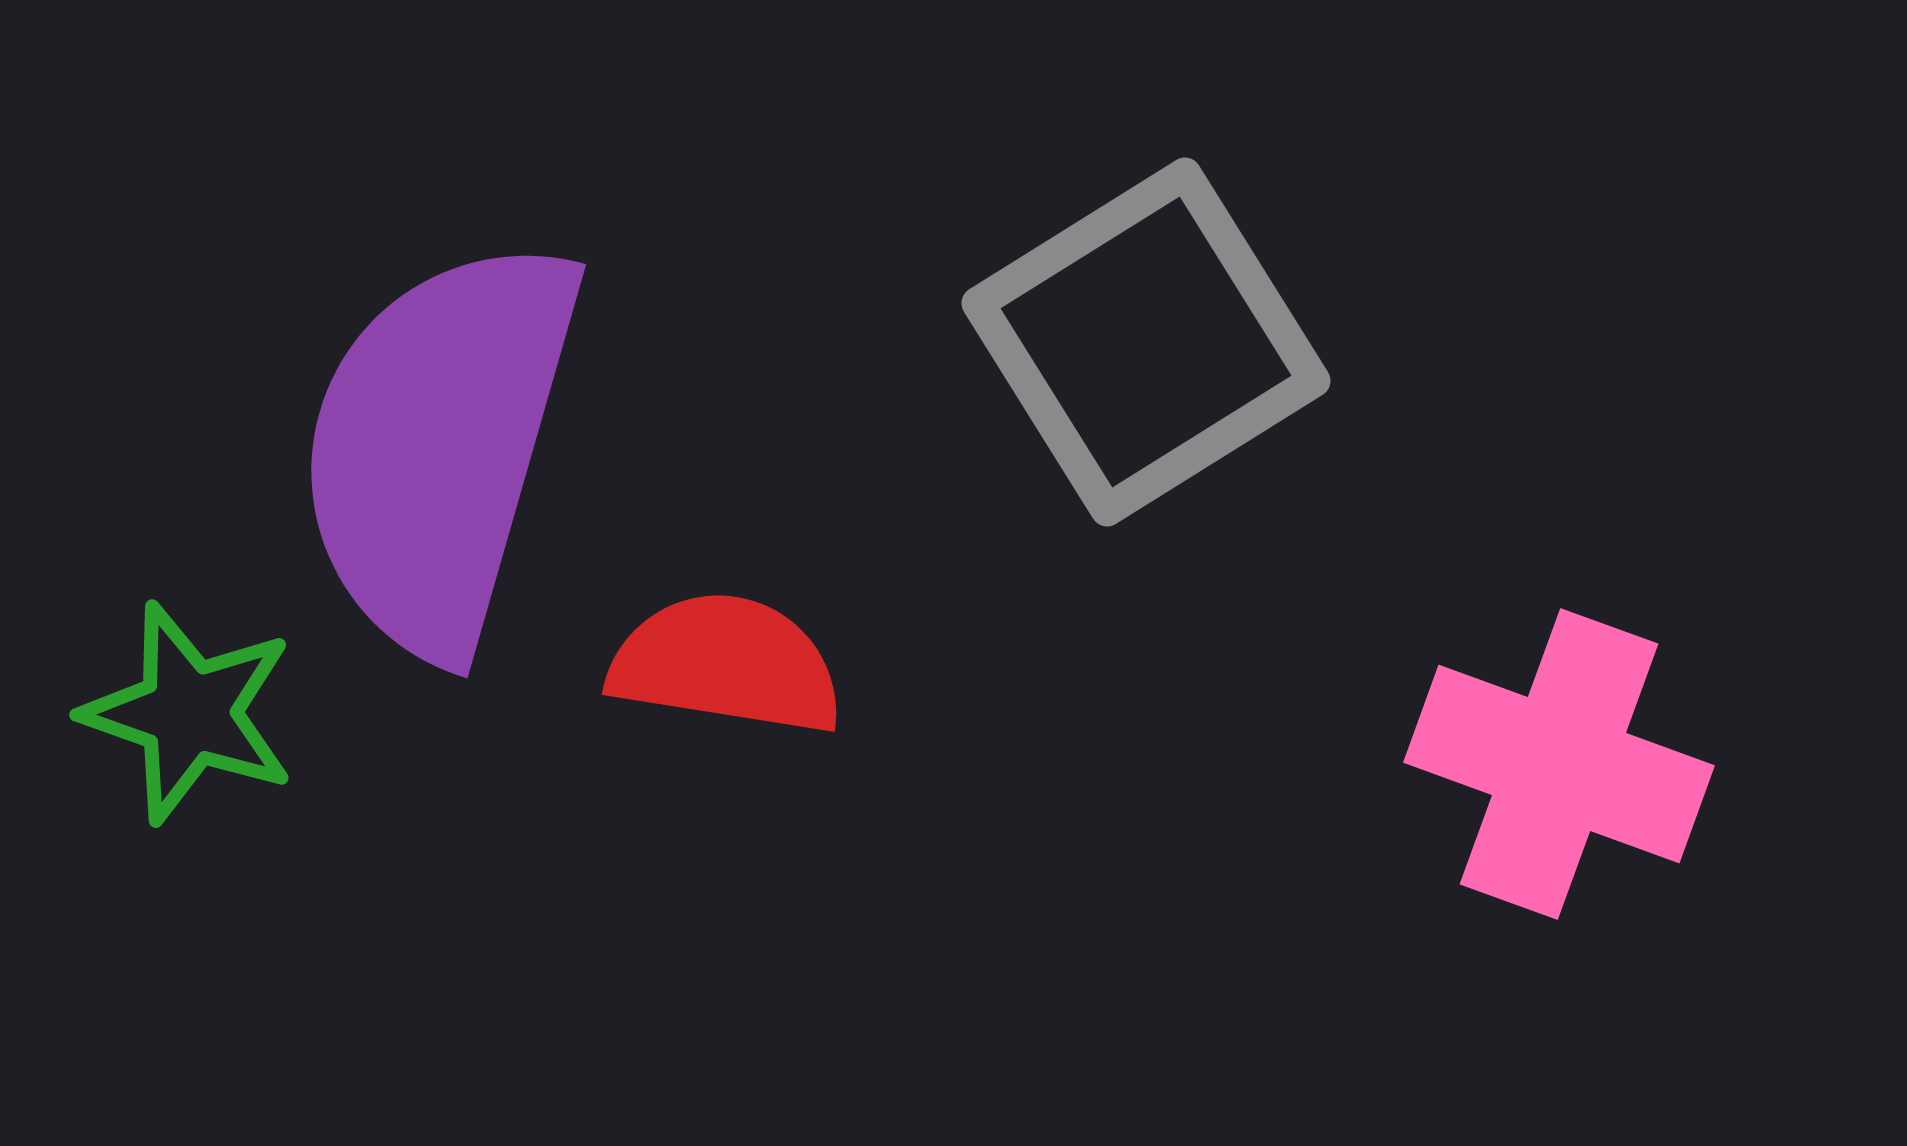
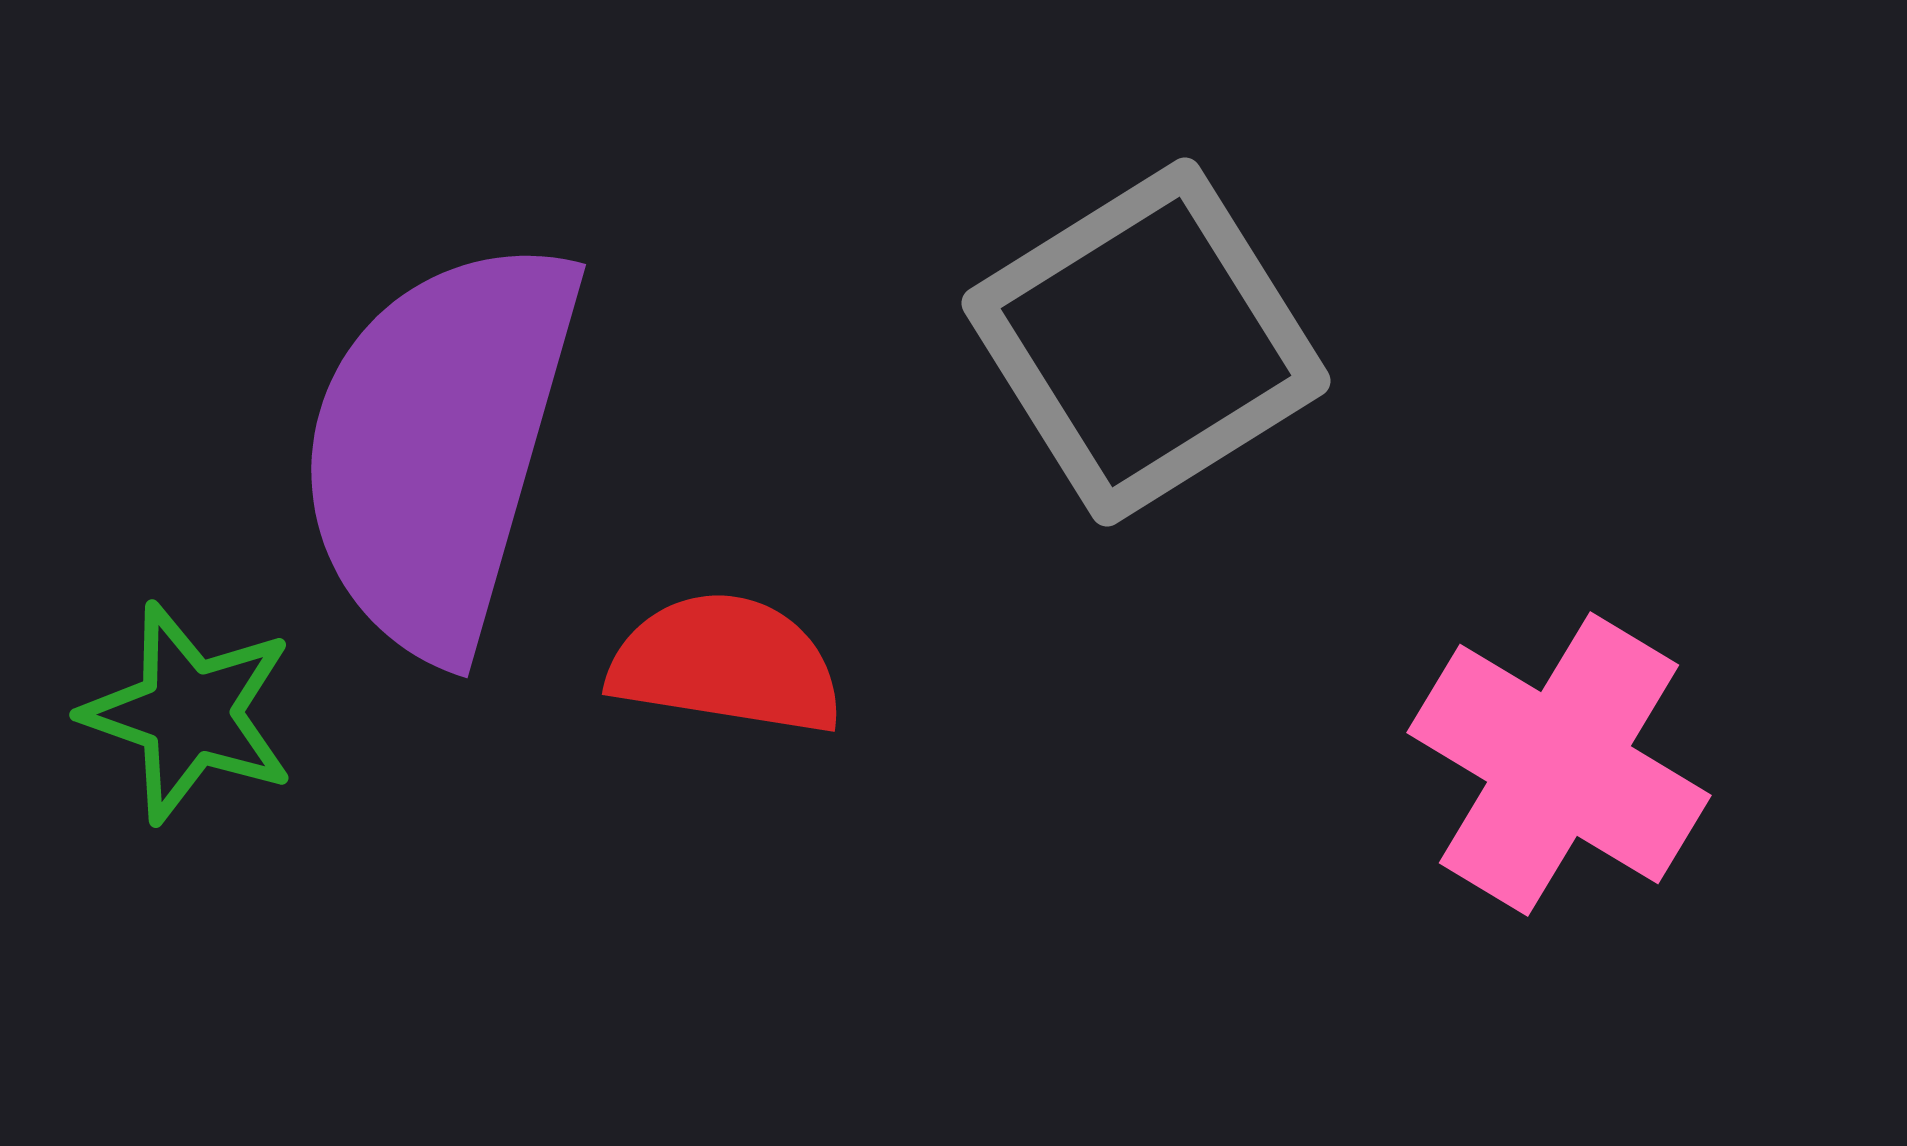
pink cross: rotated 11 degrees clockwise
